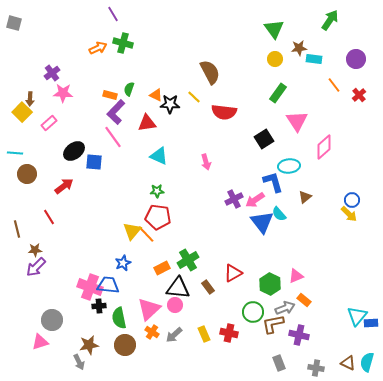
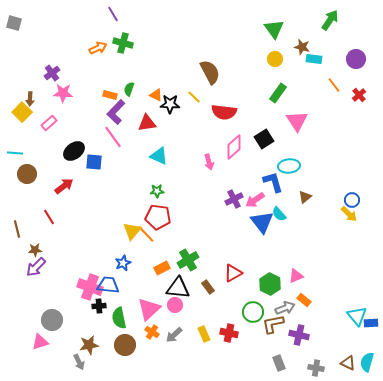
brown star at (299, 48): moved 3 px right, 1 px up; rotated 21 degrees clockwise
pink diamond at (324, 147): moved 90 px left
pink arrow at (206, 162): moved 3 px right
cyan triangle at (357, 316): rotated 20 degrees counterclockwise
